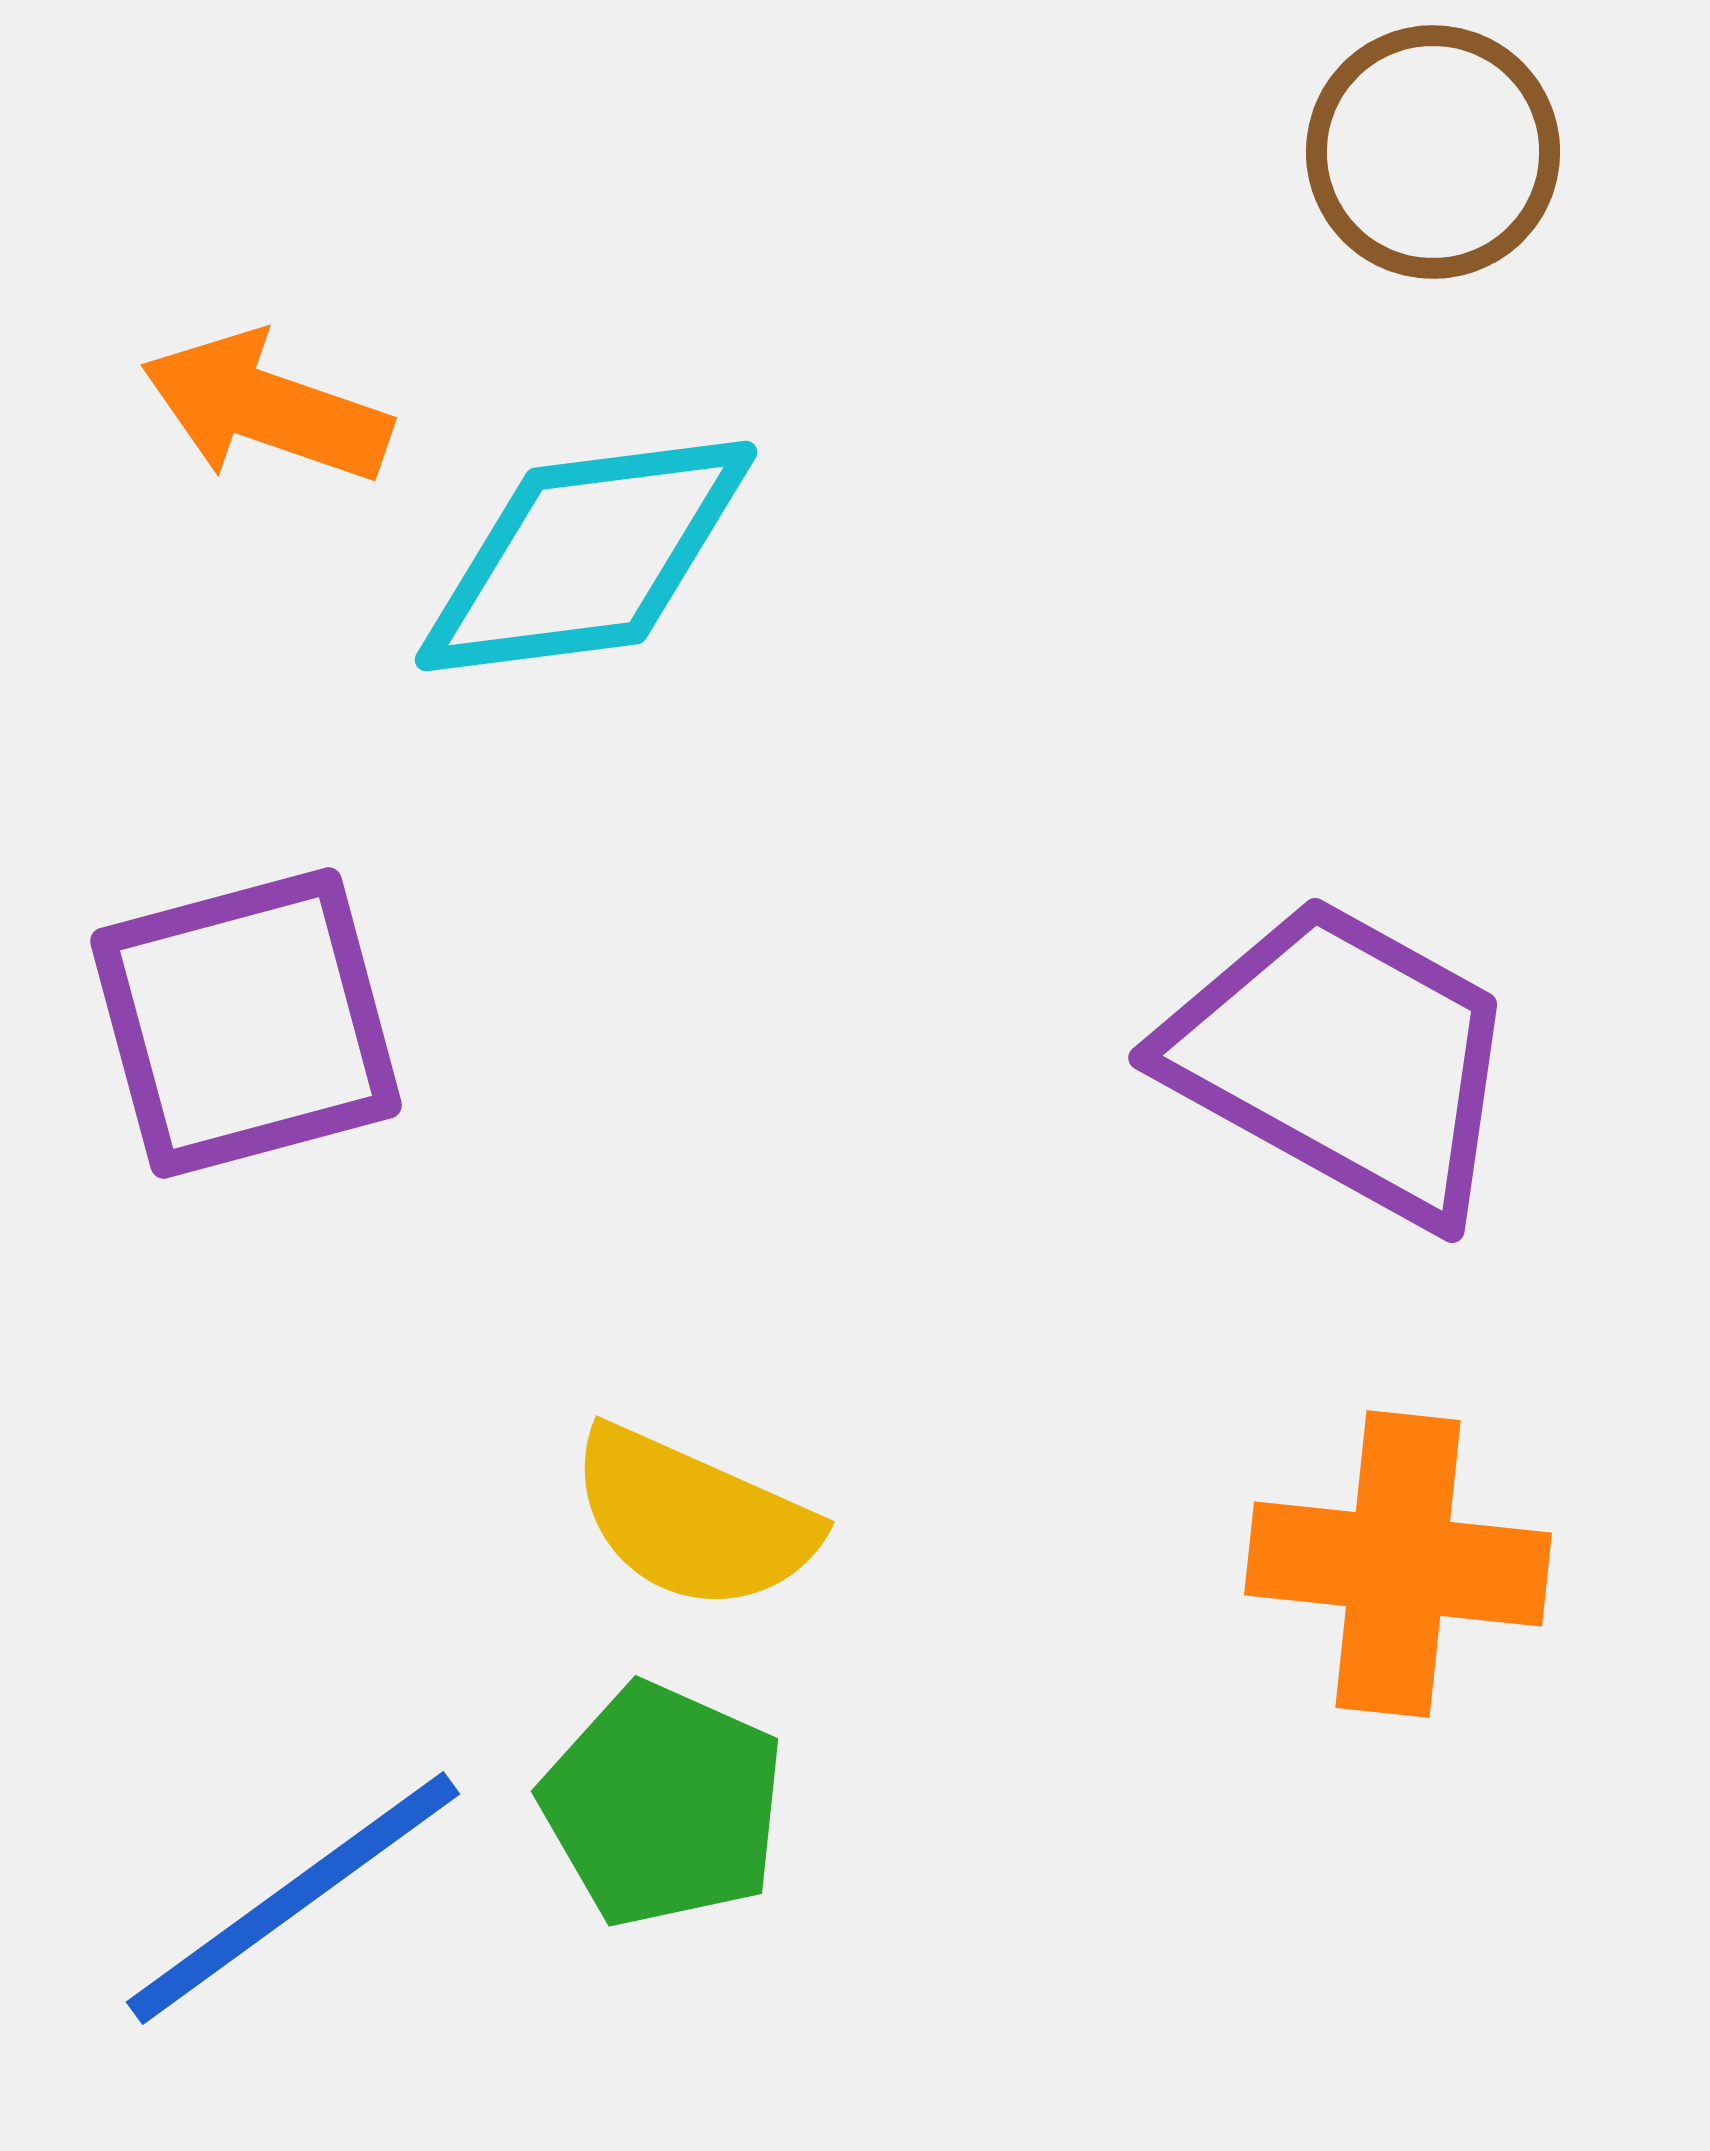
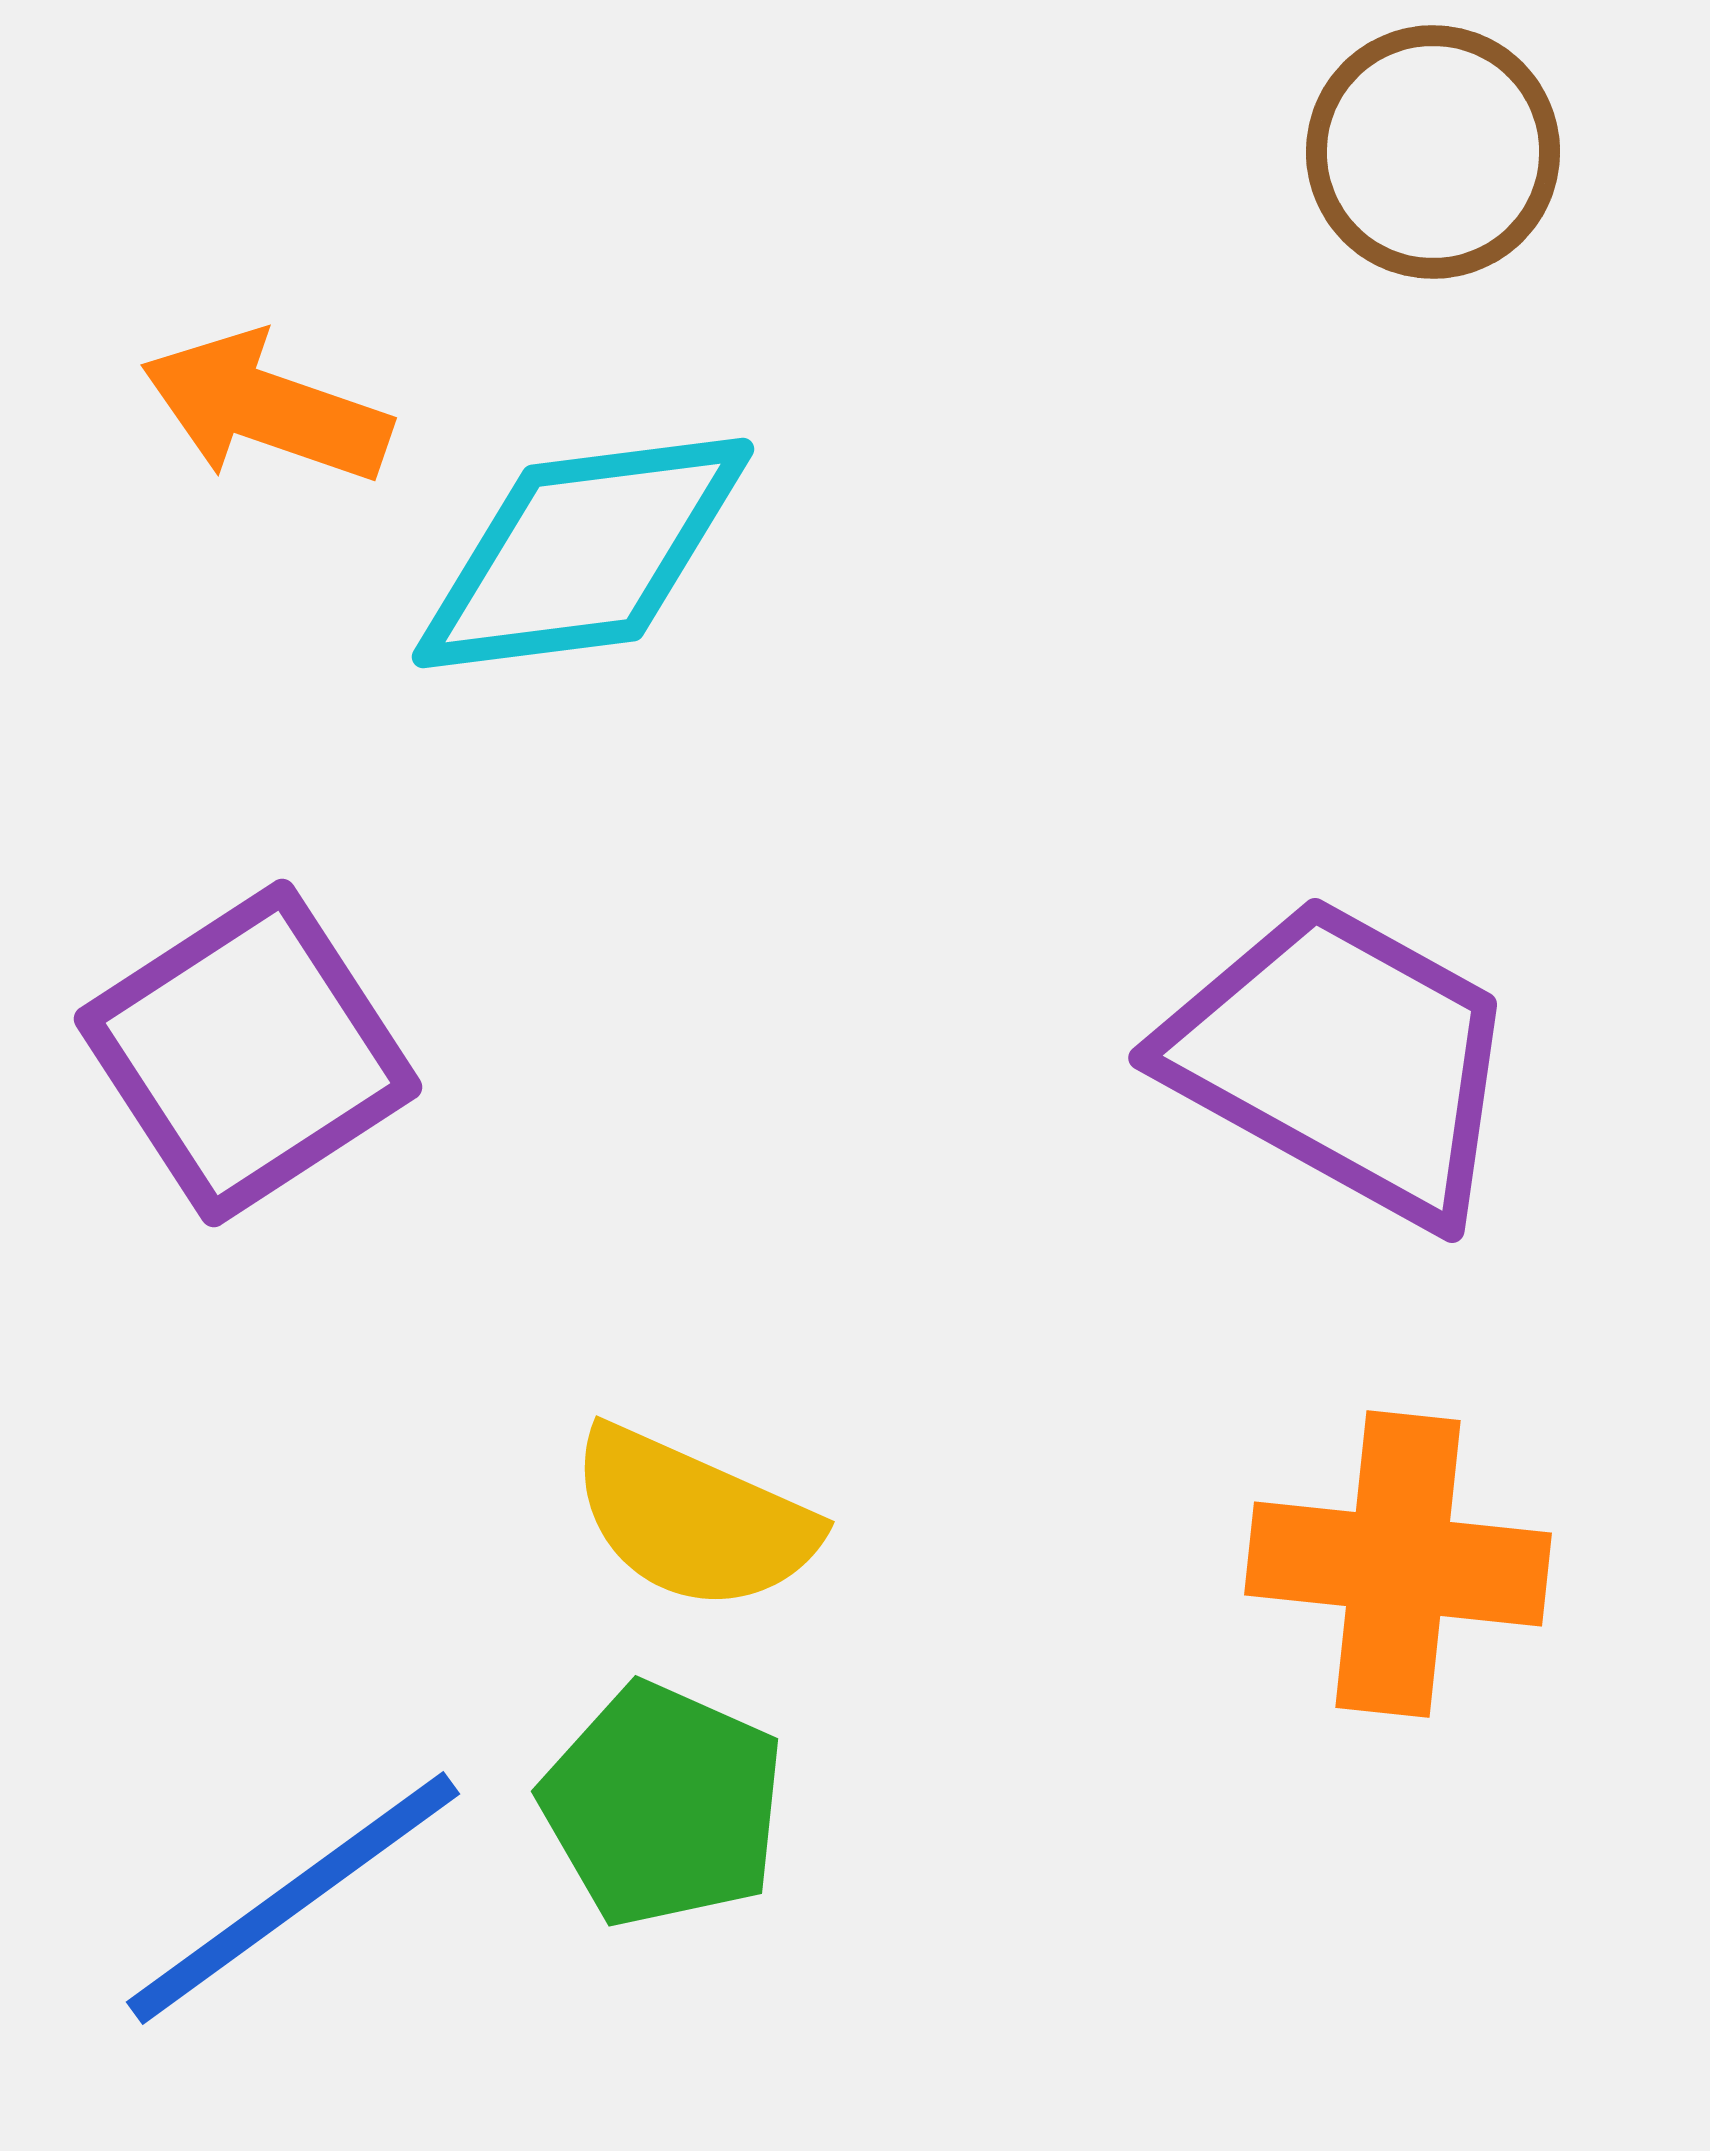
cyan diamond: moved 3 px left, 3 px up
purple square: moved 2 px right, 30 px down; rotated 18 degrees counterclockwise
